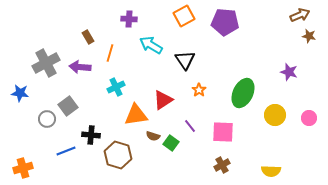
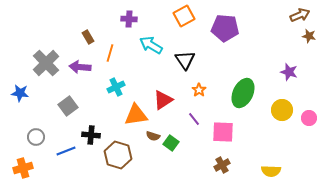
purple pentagon: moved 6 px down
gray cross: rotated 16 degrees counterclockwise
yellow circle: moved 7 px right, 5 px up
gray circle: moved 11 px left, 18 px down
purple line: moved 4 px right, 7 px up
